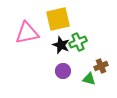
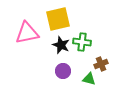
green cross: moved 4 px right; rotated 30 degrees clockwise
brown cross: moved 2 px up
